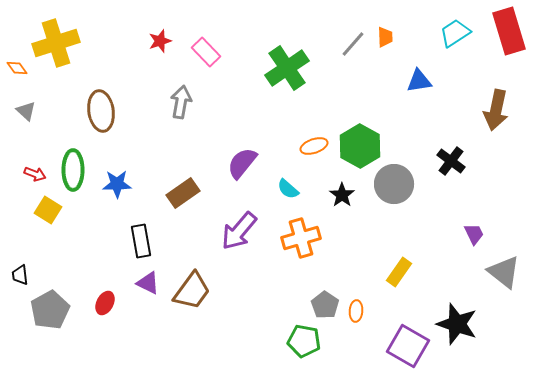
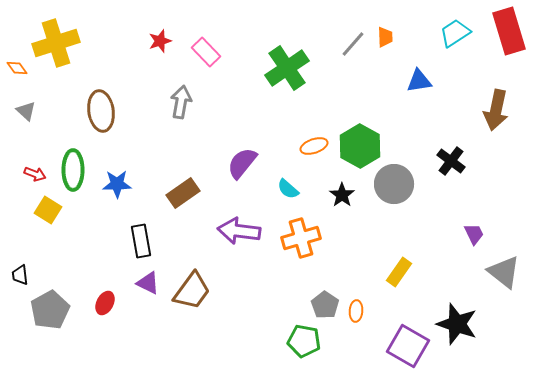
purple arrow at (239, 231): rotated 57 degrees clockwise
